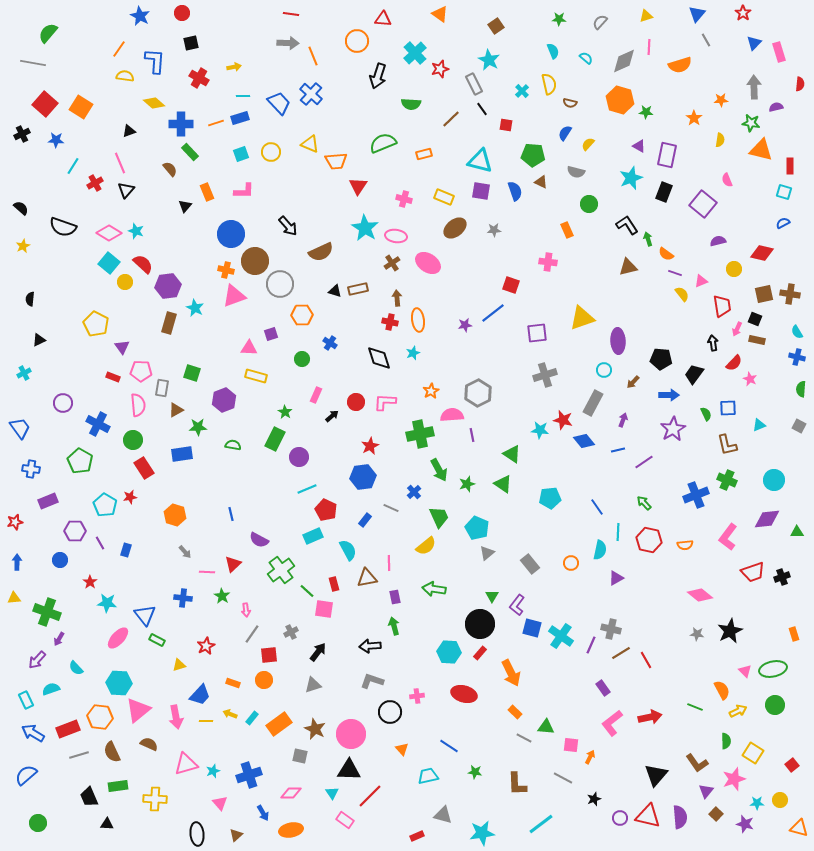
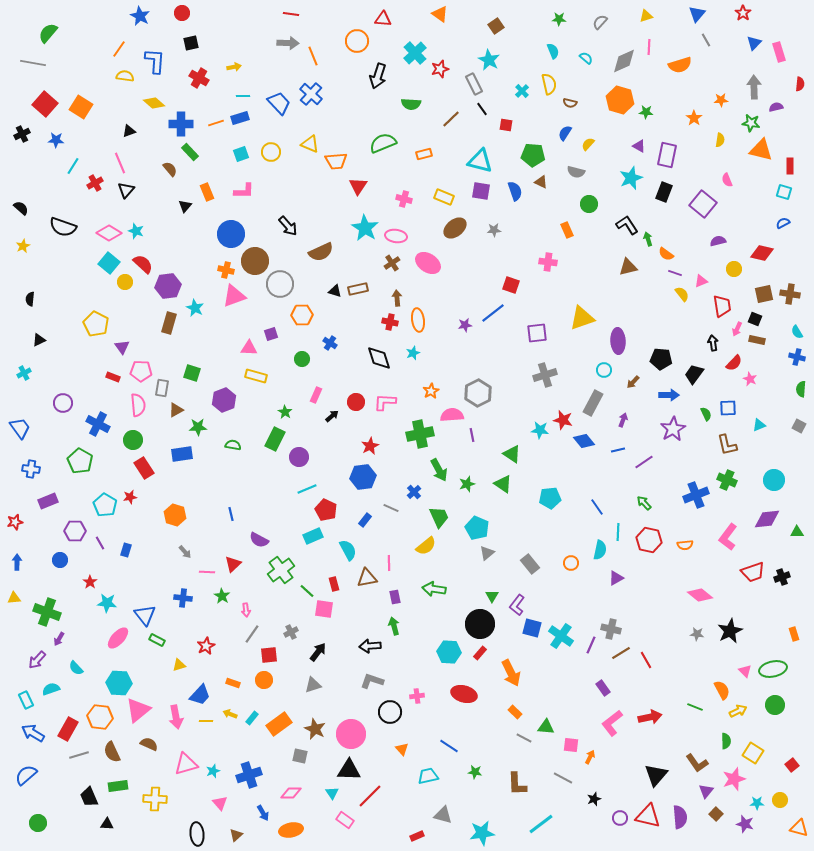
red rectangle at (68, 729): rotated 40 degrees counterclockwise
